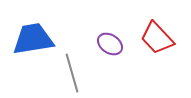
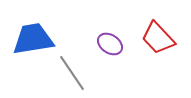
red trapezoid: moved 1 px right
gray line: rotated 18 degrees counterclockwise
